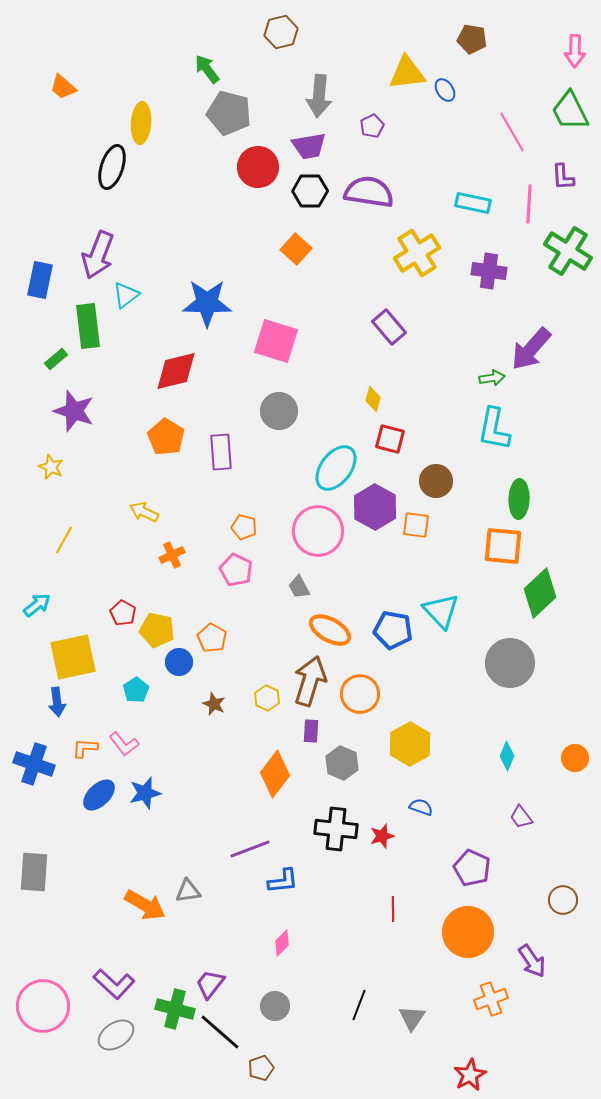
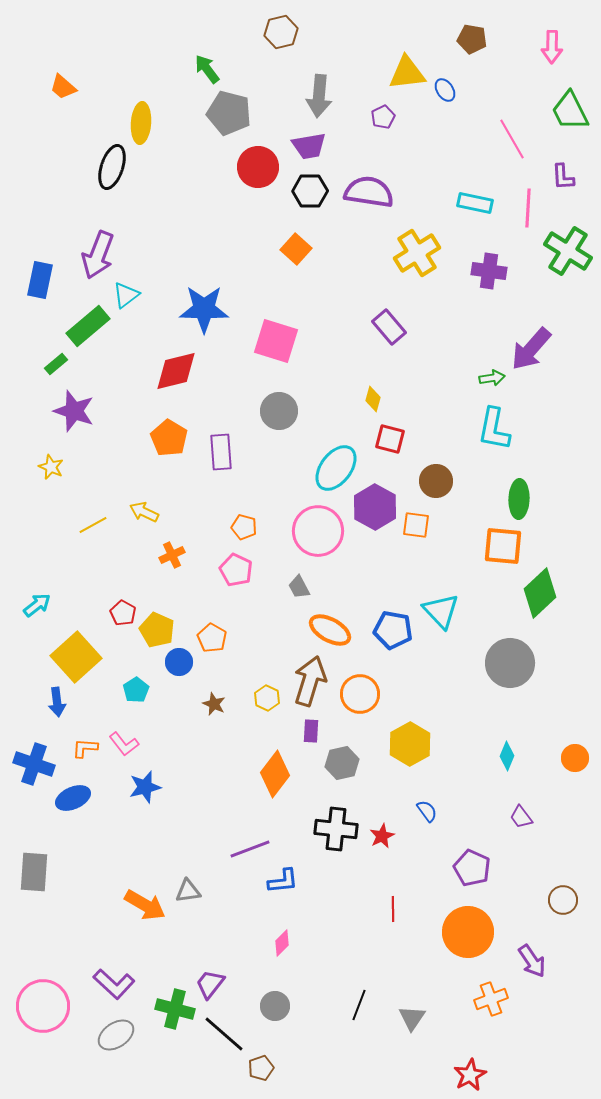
pink arrow at (575, 51): moved 23 px left, 4 px up
purple pentagon at (372, 126): moved 11 px right, 9 px up
pink line at (512, 132): moved 7 px down
cyan rectangle at (473, 203): moved 2 px right
pink line at (529, 204): moved 1 px left, 4 px down
blue star at (207, 303): moved 3 px left, 6 px down
green rectangle at (88, 326): rotated 57 degrees clockwise
green rectangle at (56, 359): moved 5 px down
orange pentagon at (166, 437): moved 3 px right, 1 px down
yellow line at (64, 540): moved 29 px right, 15 px up; rotated 32 degrees clockwise
yellow pentagon at (157, 630): rotated 12 degrees clockwise
yellow square at (73, 657): moved 3 px right; rotated 30 degrees counterclockwise
gray hexagon at (342, 763): rotated 24 degrees clockwise
blue star at (145, 793): moved 6 px up
blue ellipse at (99, 795): moved 26 px left, 3 px down; rotated 20 degrees clockwise
blue semicircle at (421, 807): moved 6 px right, 4 px down; rotated 35 degrees clockwise
red star at (382, 836): rotated 10 degrees counterclockwise
black line at (220, 1032): moved 4 px right, 2 px down
